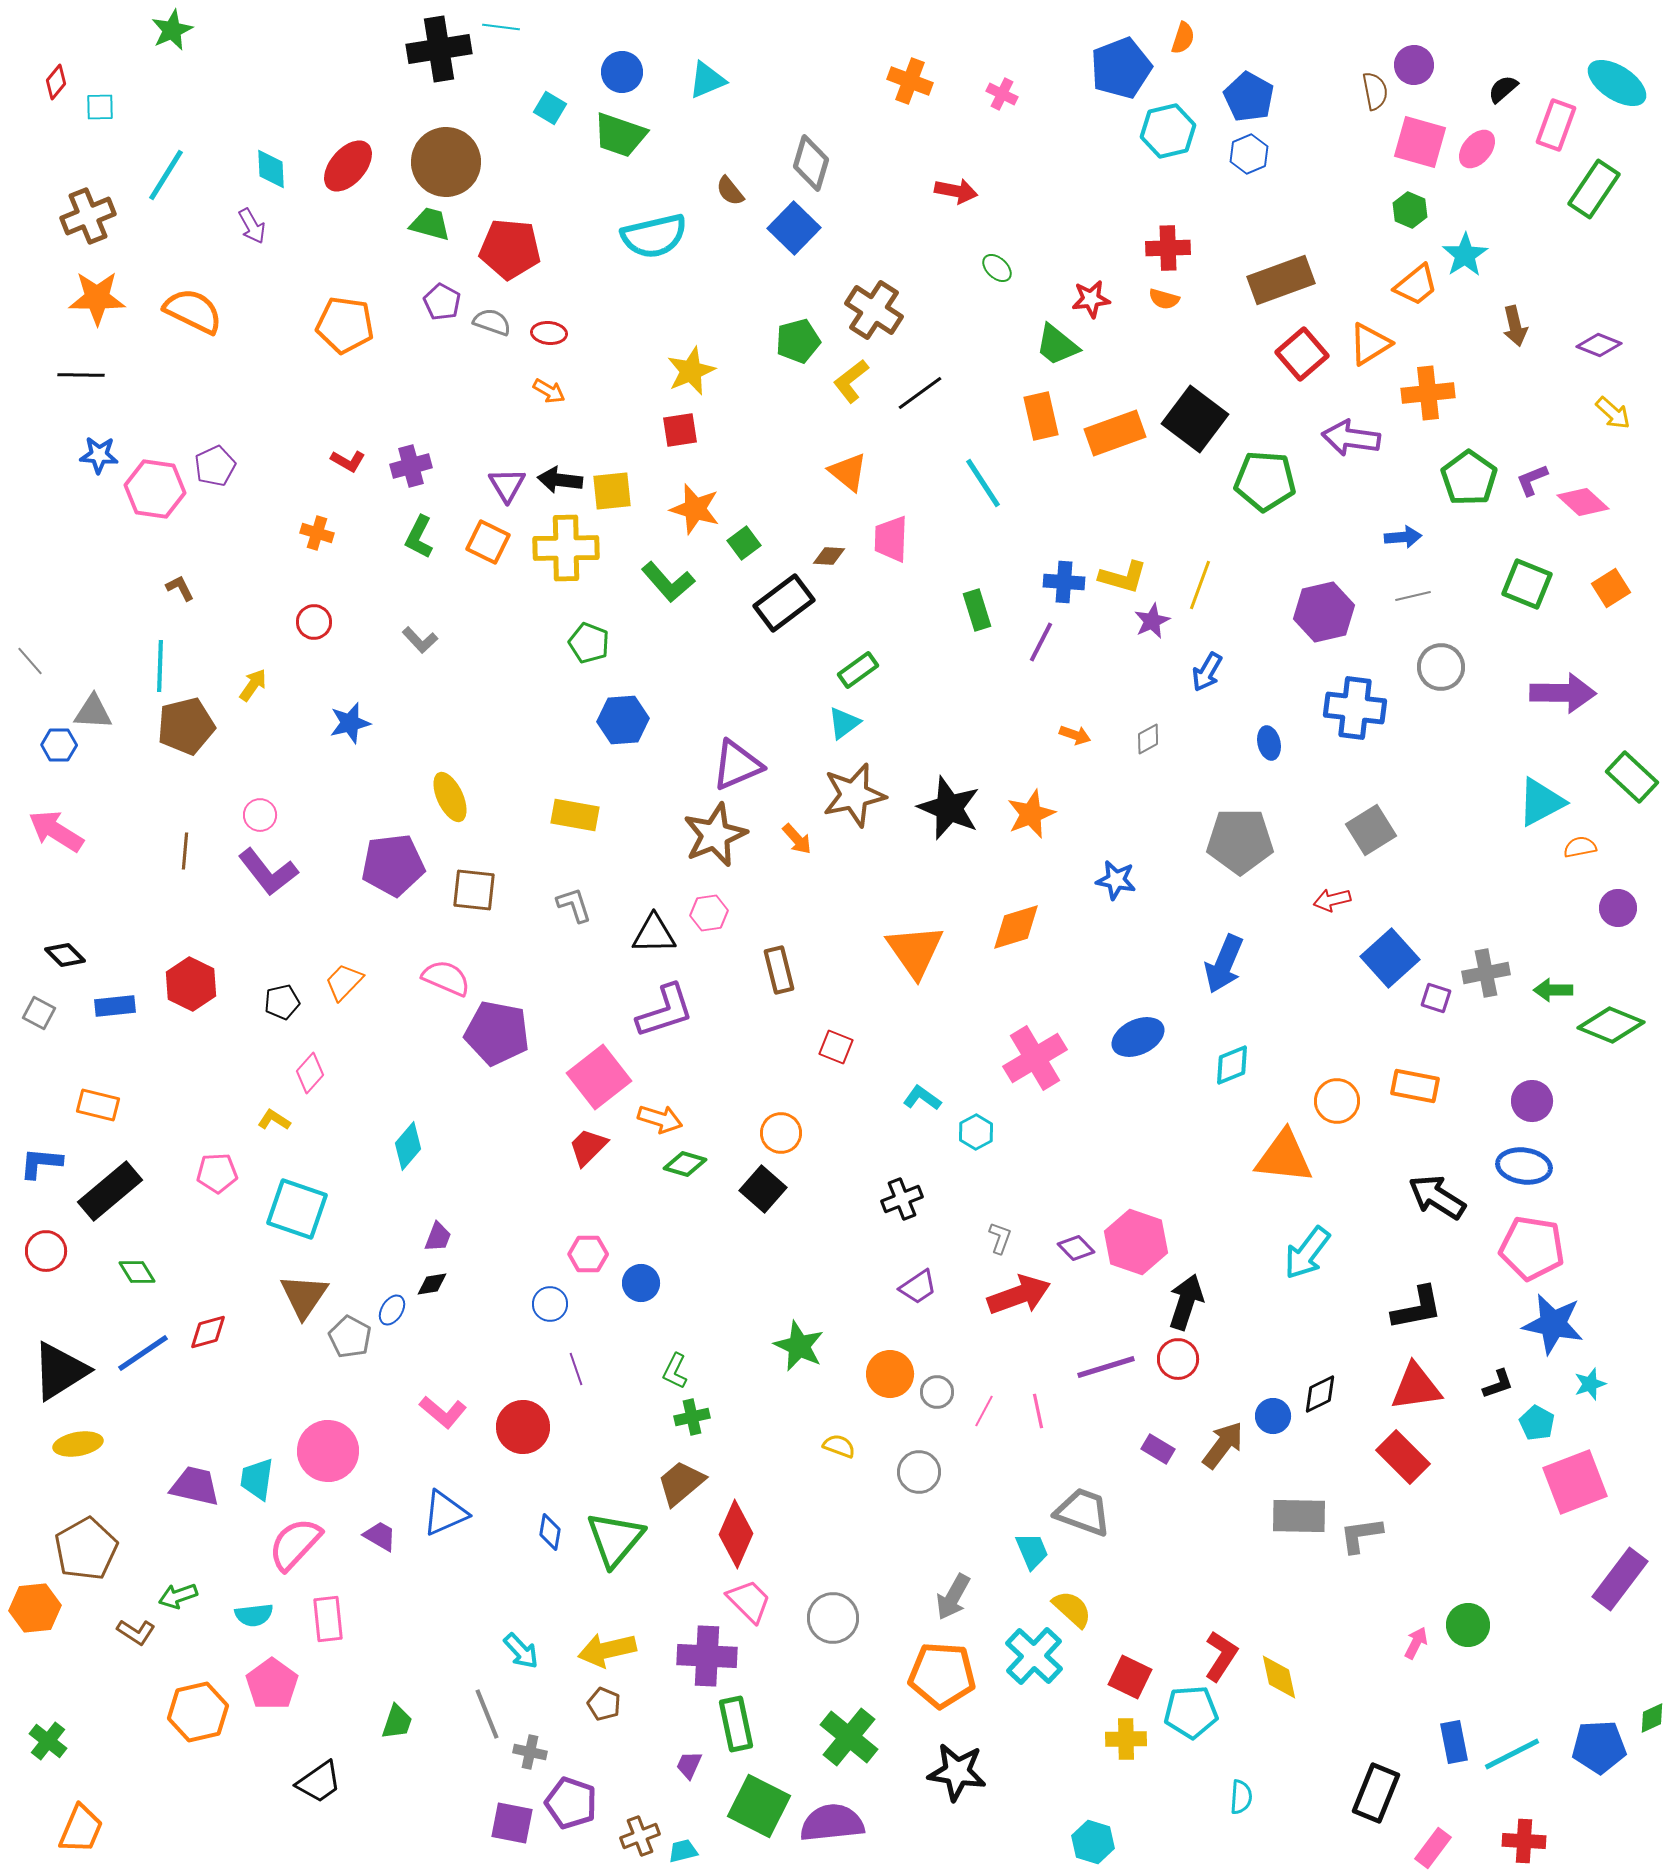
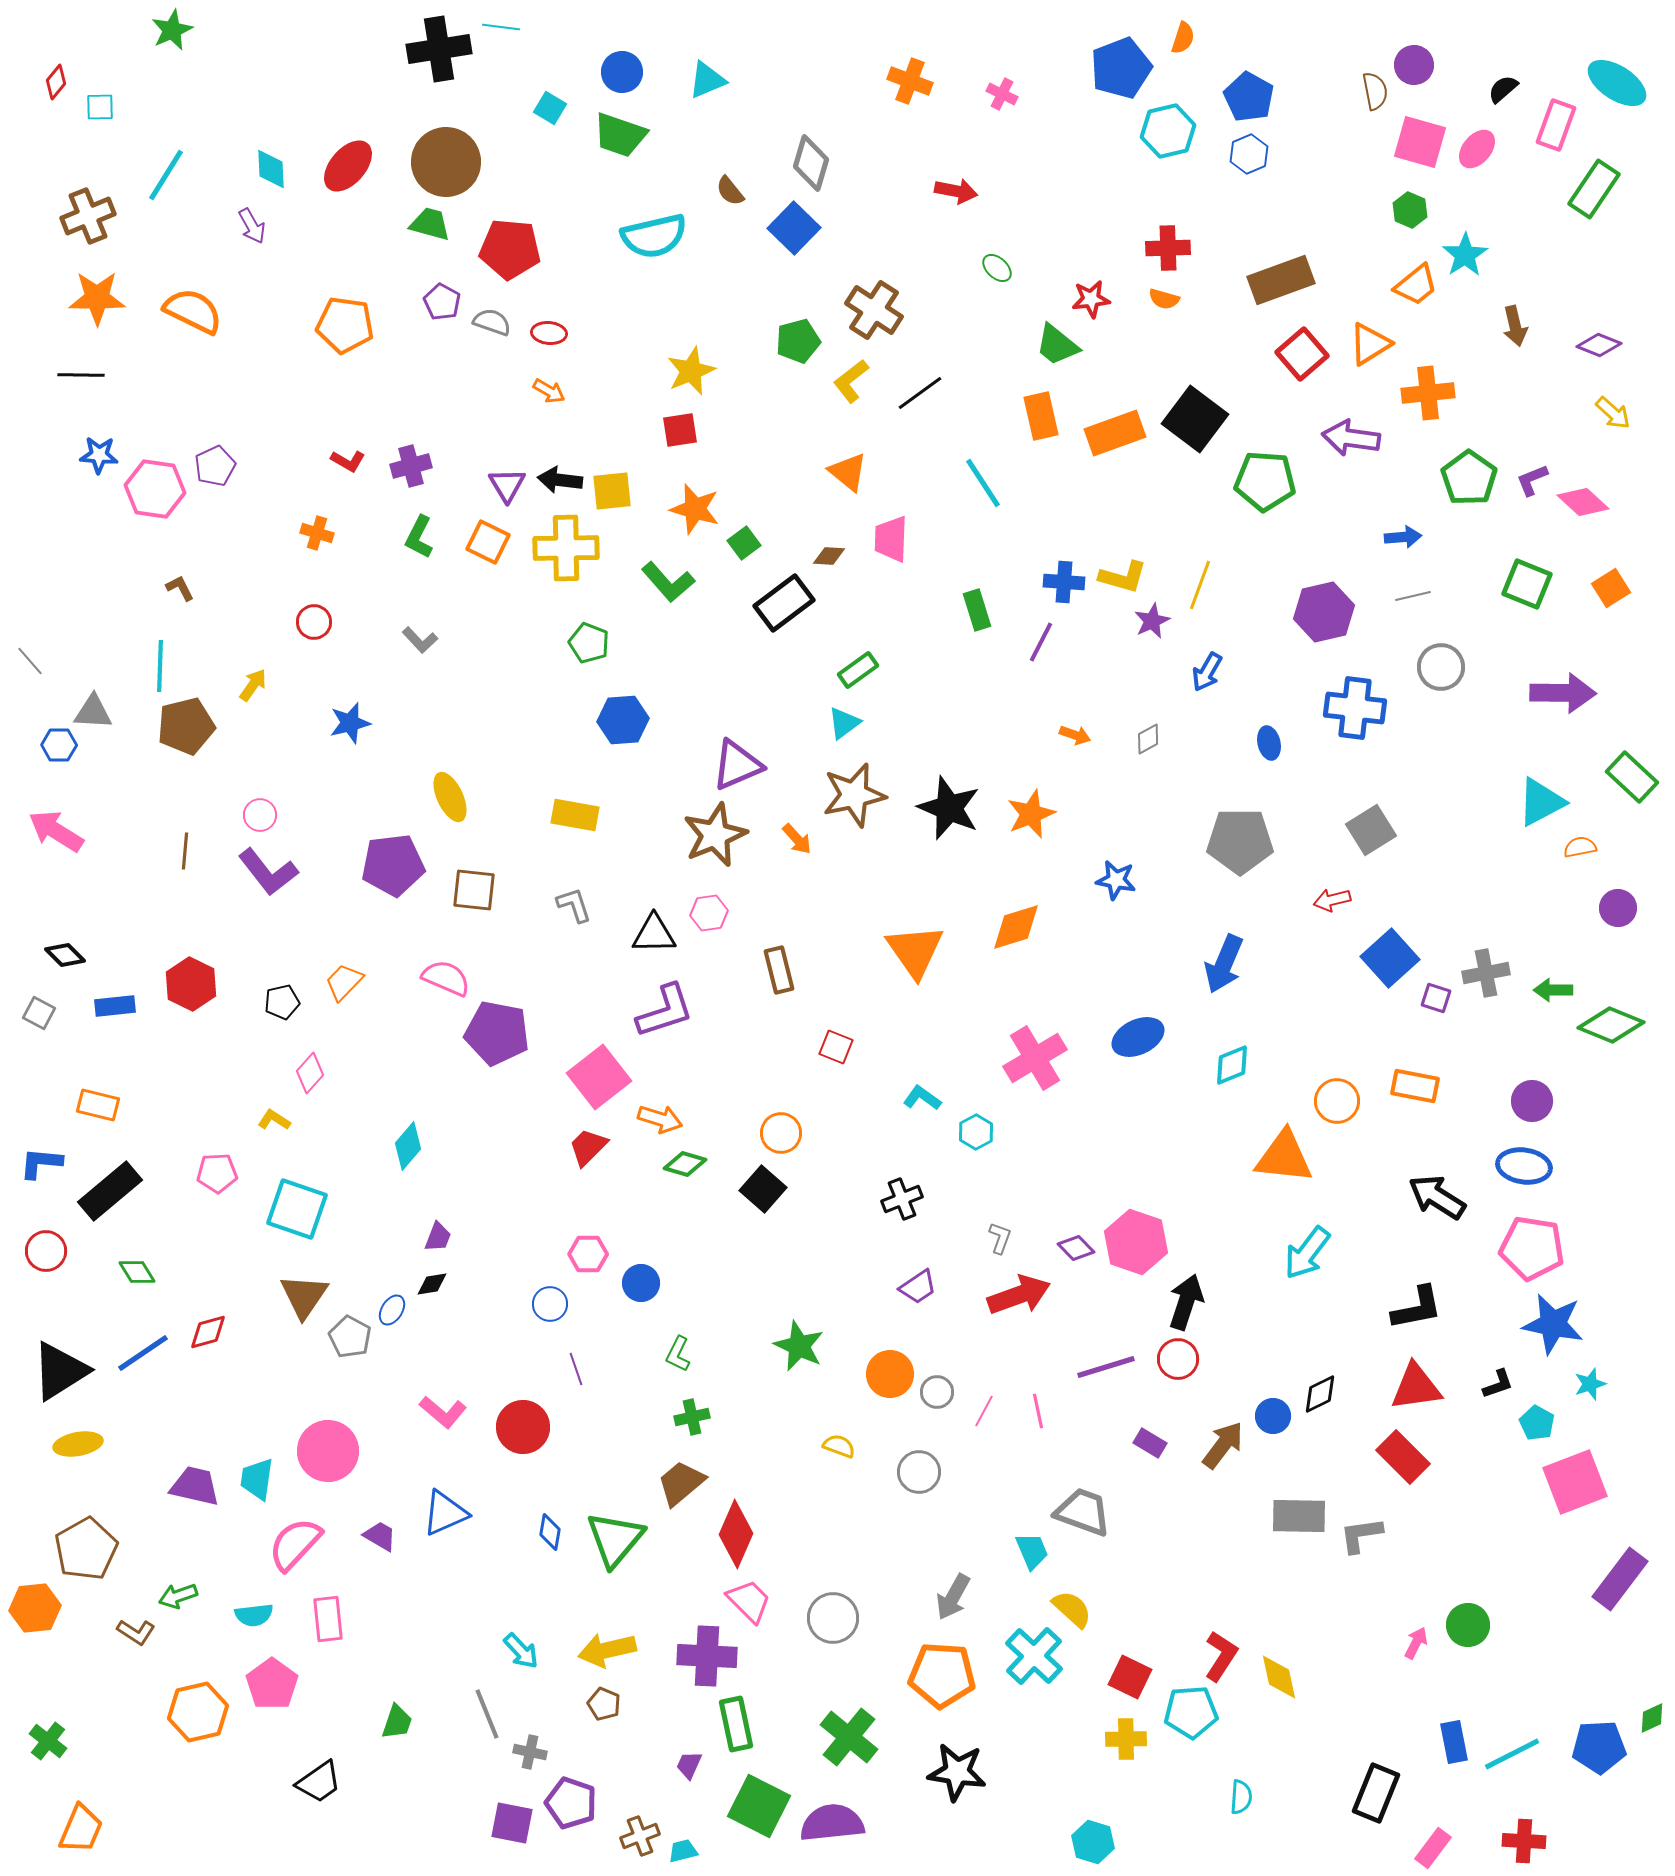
green L-shape at (675, 1371): moved 3 px right, 17 px up
purple rectangle at (1158, 1449): moved 8 px left, 6 px up
